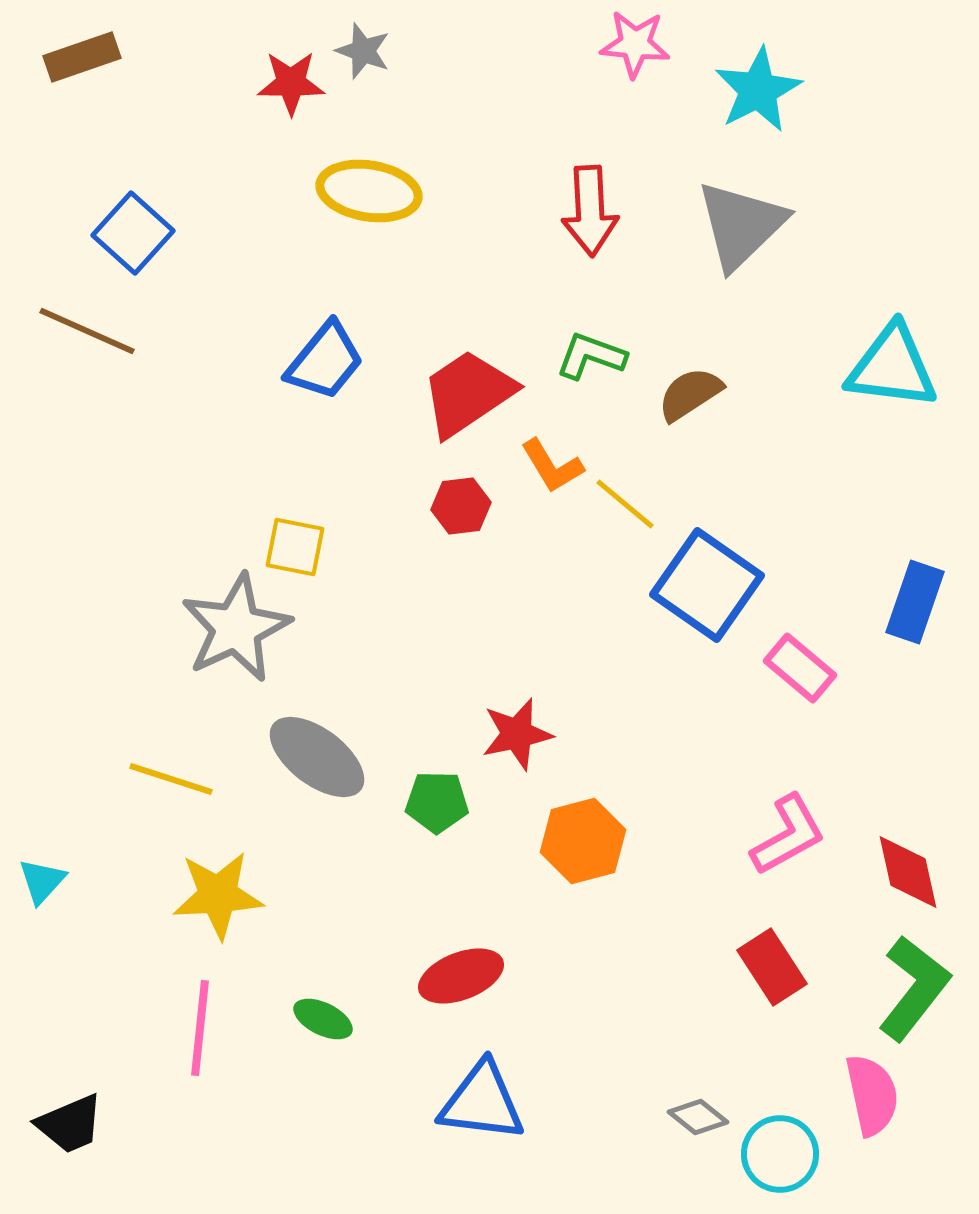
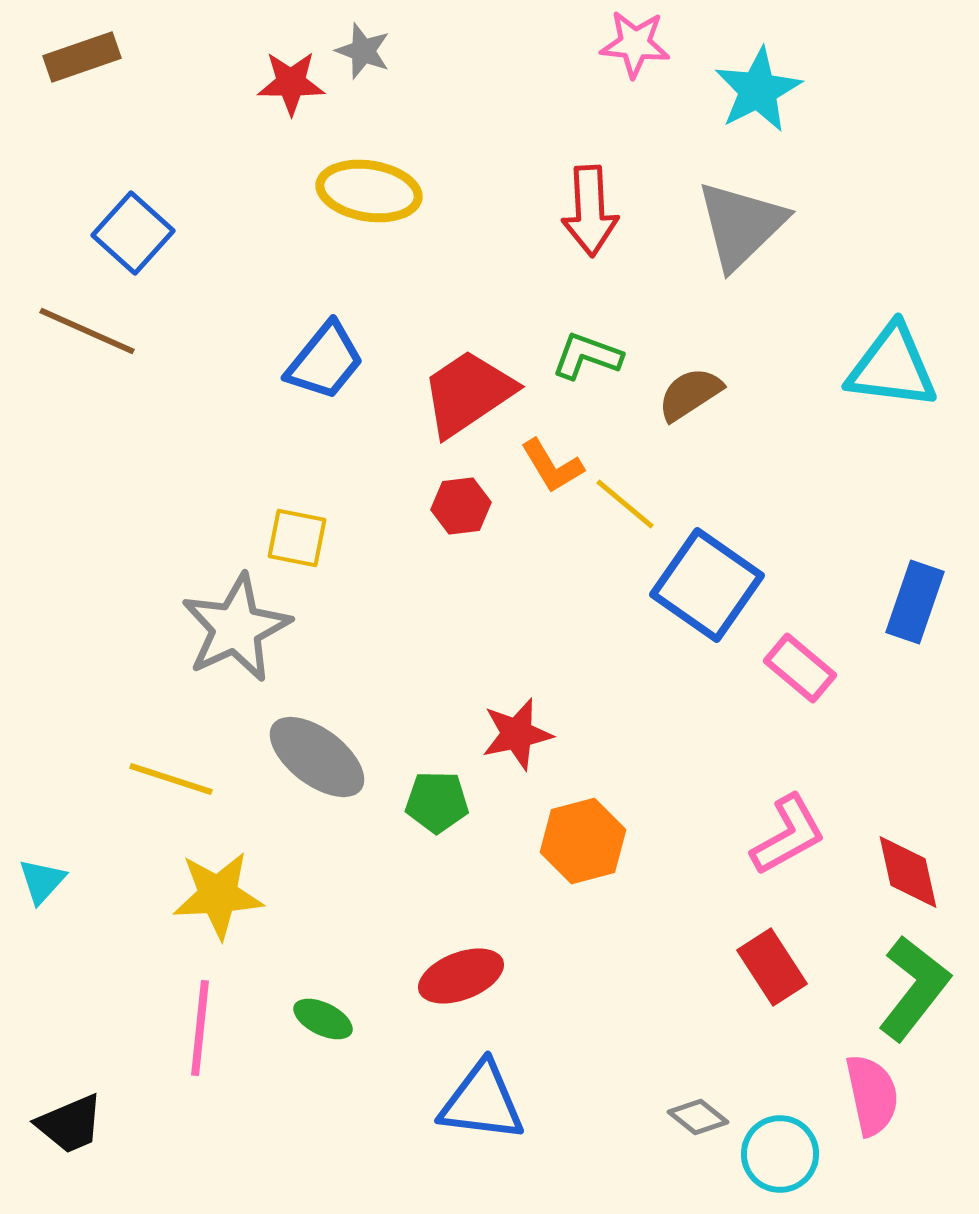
green L-shape at (591, 356): moved 4 px left
yellow square at (295, 547): moved 2 px right, 9 px up
